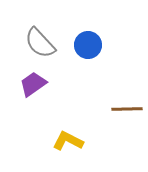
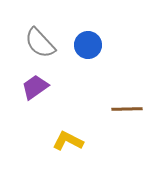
purple trapezoid: moved 2 px right, 3 px down
